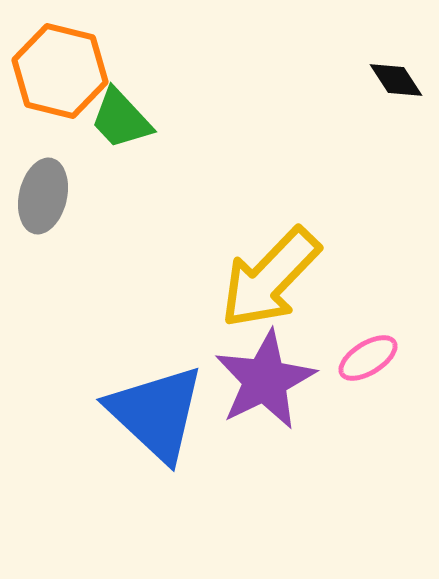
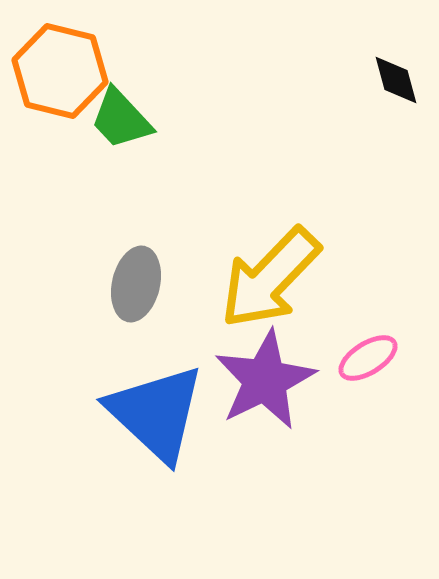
black diamond: rotated 18 degrees clockwise
gray ellipse: moved 93 px right, 88 px down
